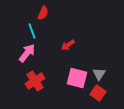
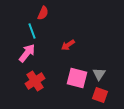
red square: moved 2 px right, 2 px down; rotated 14 degrees counterclockwise
